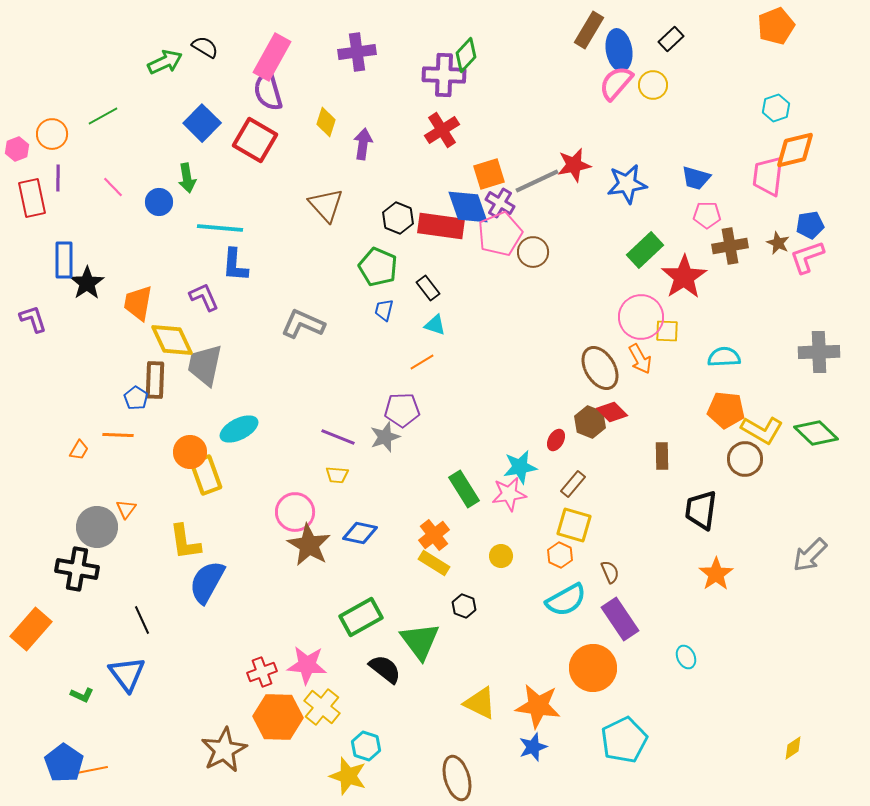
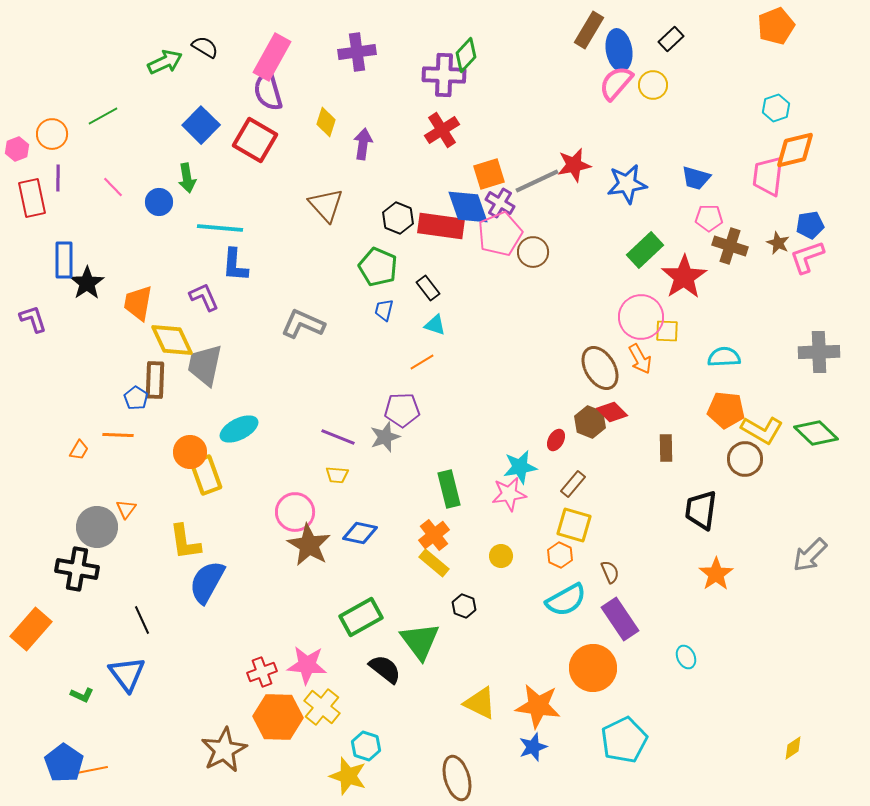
blue square at (202, 123): moved 1 px left, 2 px down
pink pentagon at (707, 215): moved 2 px right, 3 px down
brown cross at (730, 246): rotated 28 degrees clockwise
brown rectangle at (662, 456): moved 4 px right, 8 px up
green rectangle at (464, 489): moved 15 px left; rotated 18 degrees clockwise
yellow rectangle at (434, 563): rotated 8 degrees clockwise
